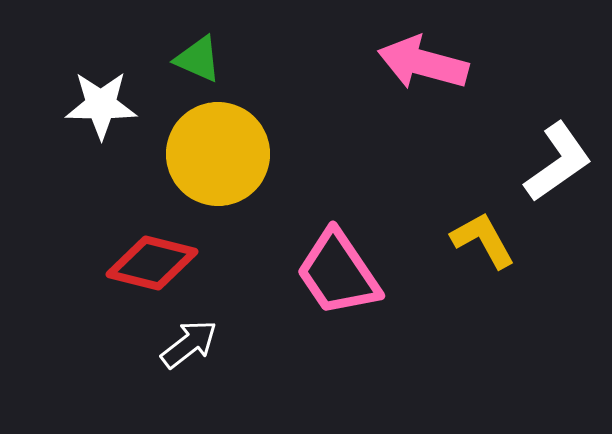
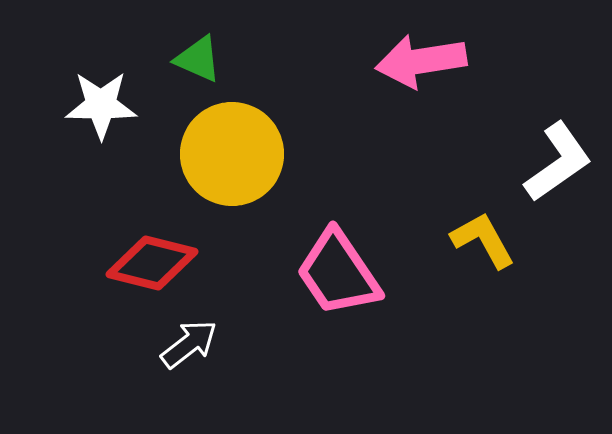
pink arrow: moved 2 px left, 2 px up; rotated 24 degrees counterclockwise
yellow circle: moved 14 px right
